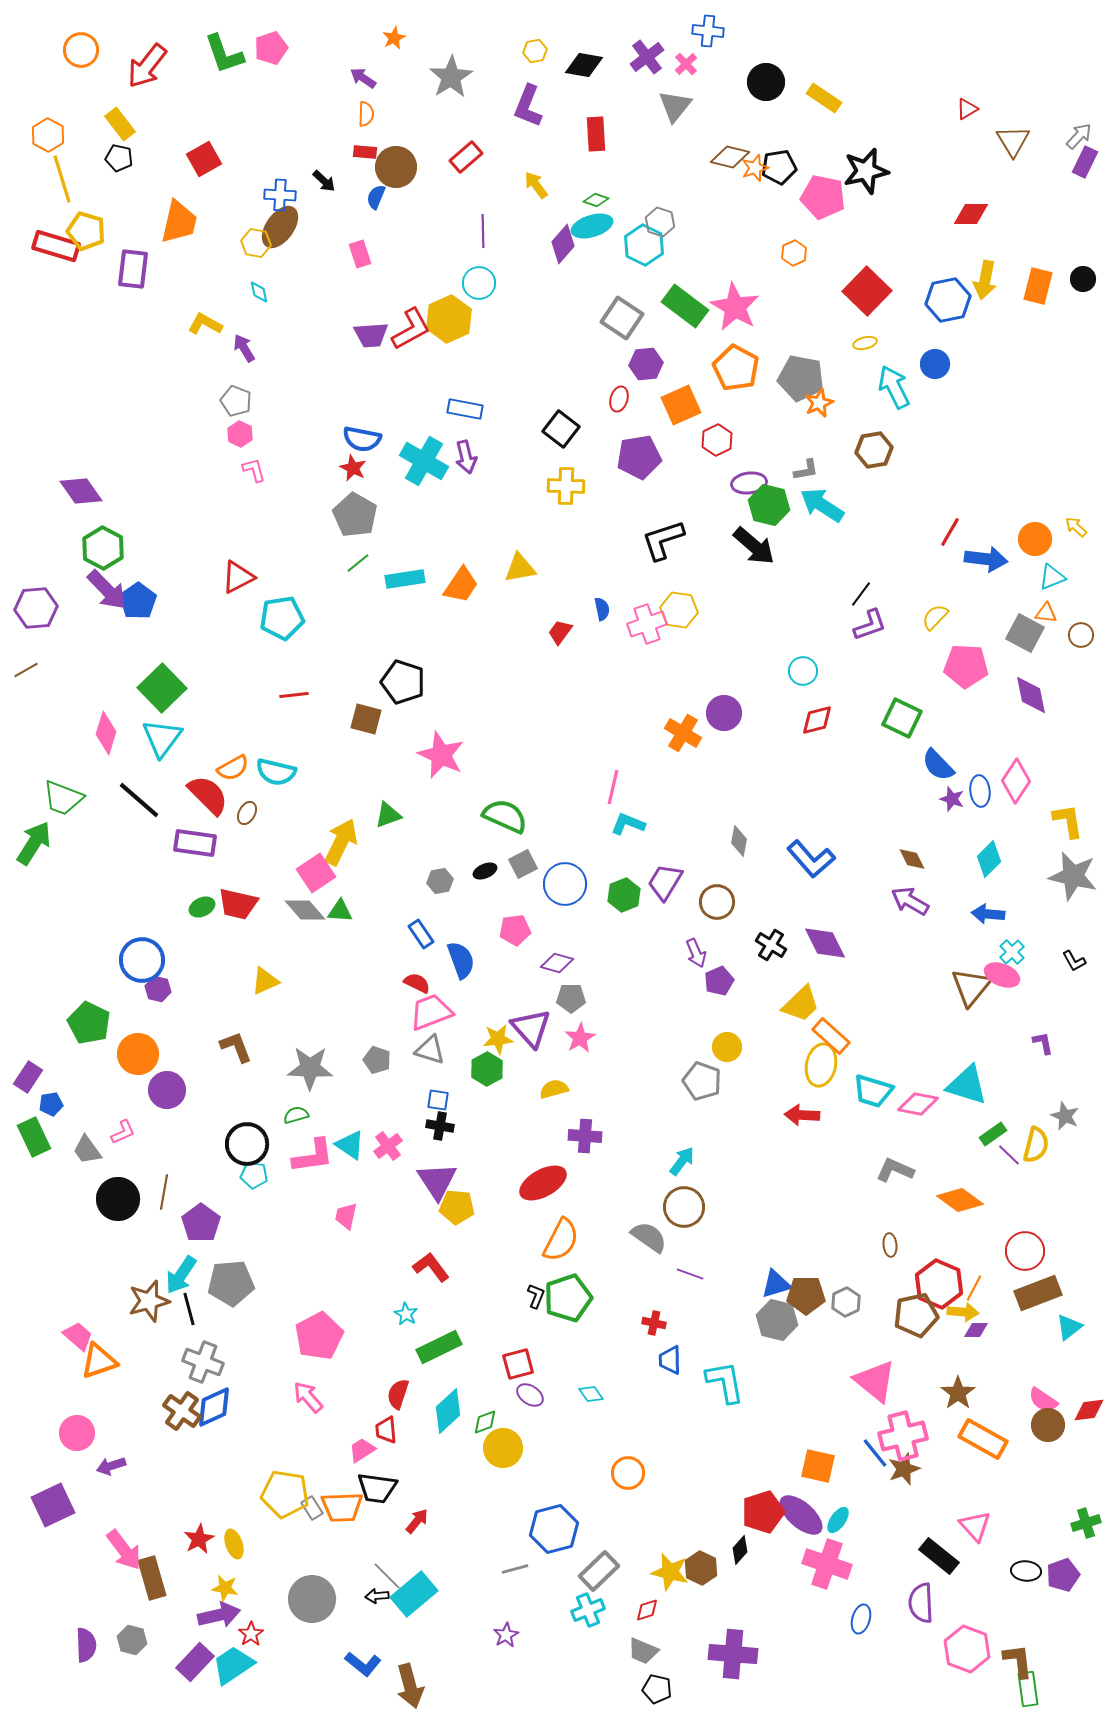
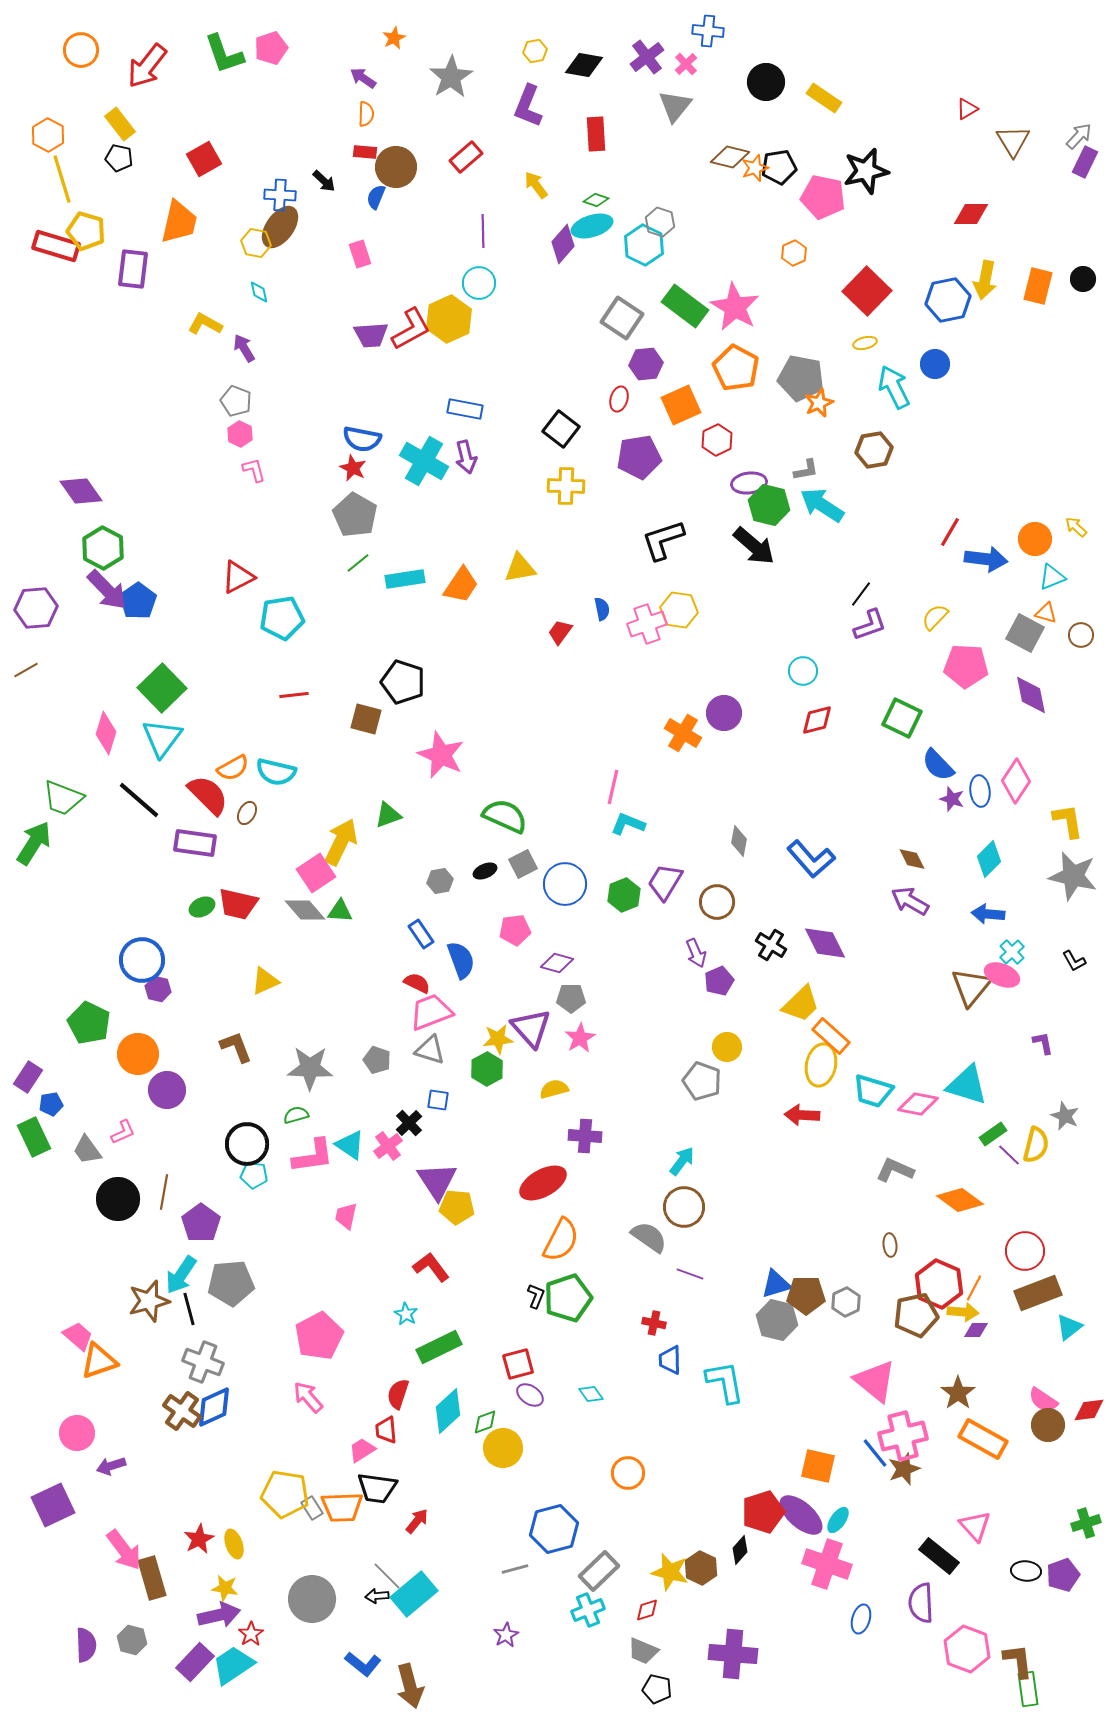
orange triangle at (1046, 613): rotated 10 degrees clockwise
black cross at (440, 1126): moved 31 px left, 3 px up; rotated 36 degrees clockwise
